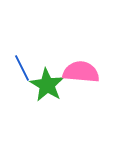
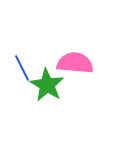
pink semicircle: moved 6 px left, 9 px up
